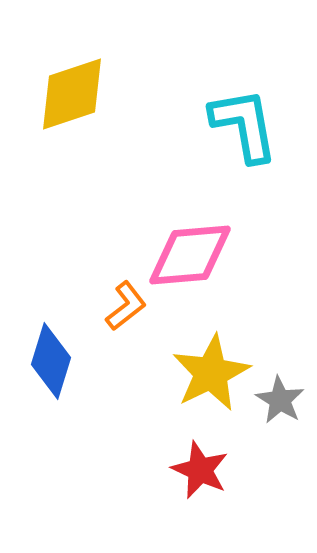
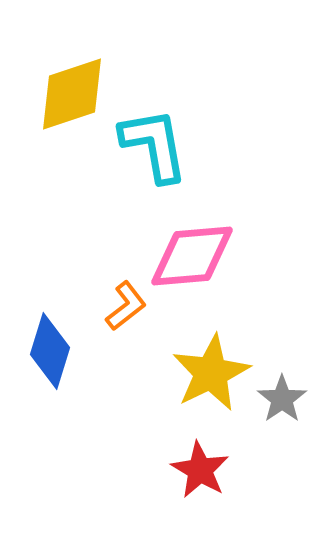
cyan L-shape: moved 90 px left, 20 px down
pink diamond: moved 2 px right, 1 px down
blue diamond: moved 1 px left, 10 px up
gray star: moved 2 px right, 1 px up; rotated 6 degrees clockwise
red star: rotated 6 degrees clockwise
